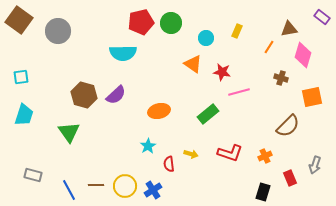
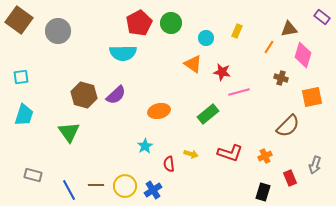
red pentagon: moved 2 px left, 1 px down; rotated 15 degrees counterclockwise
cyan star: moved 3 px left
